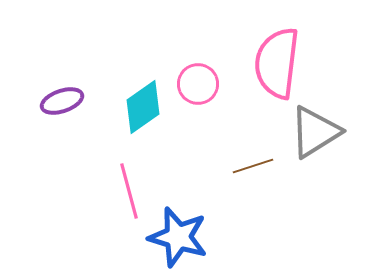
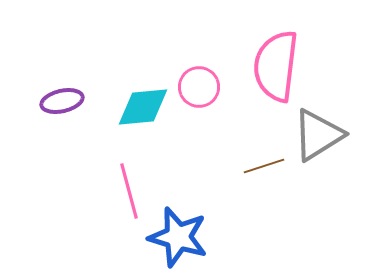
pink semicircle: moved 1 px left, 3 px down
pink circle: moved 1 px right, 3 px down
purple ellipse: rotated 6 degrees clockwise
cyan diamond: rotated 30 degrees clockwise
gray triangle: moved 3 px right, 3 px down
brown line: moved 11 px right
